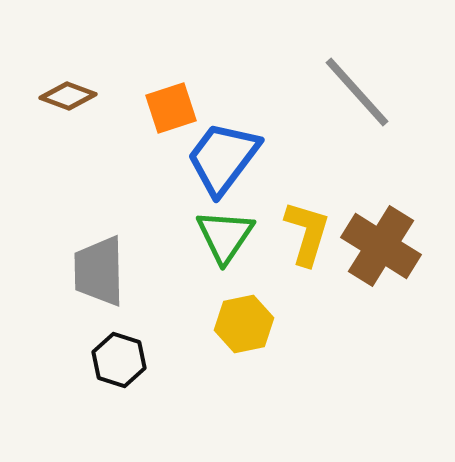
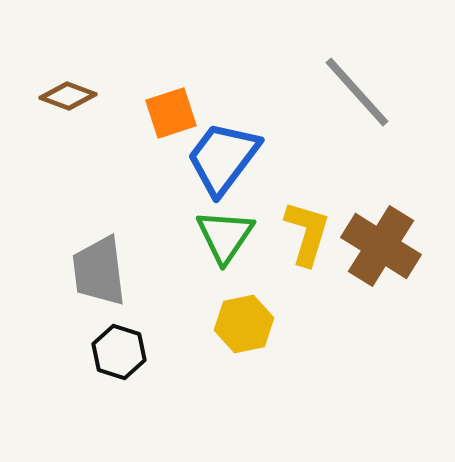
orange square: moved 5 px down
gray trapezoid: rotated 6 degrees counterclockwise
black hexagon: moved 8 px up
